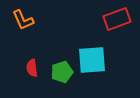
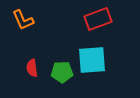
red rectangle: moved 19 px left
green pentagon: rotated 15 degrees clockwise
